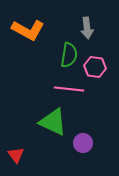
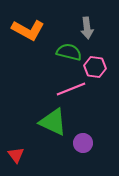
green semicircle: moved 3 px up; rotated 85 degrees counterclockwise
pink line: moved 2 px right; rotated 28 degrees counterclockwise
